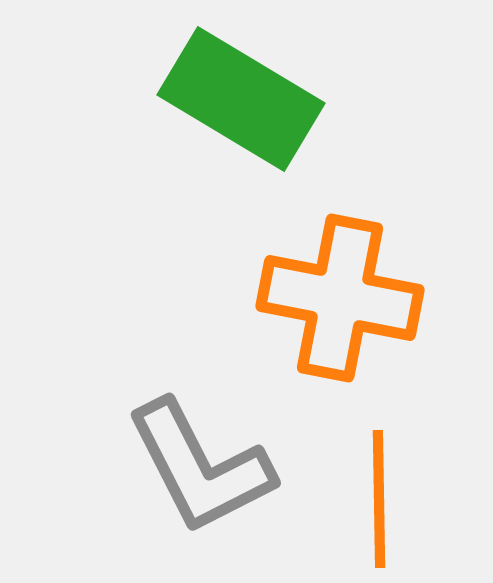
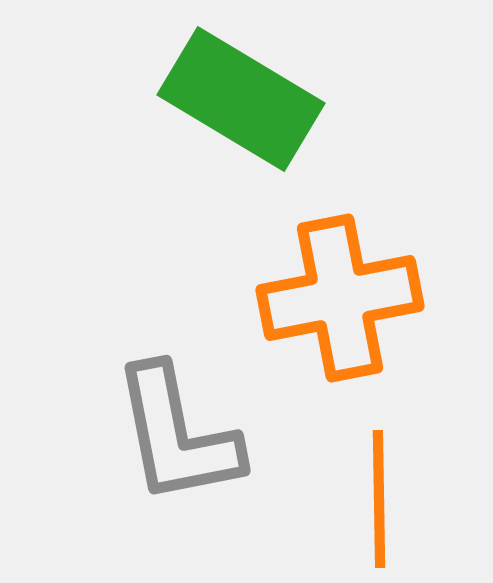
orange cross: rotated 22 degrees counterclockwise
gray L-shape: moved 23 px left, 32 px up; rotated 16 degrees clockwise
